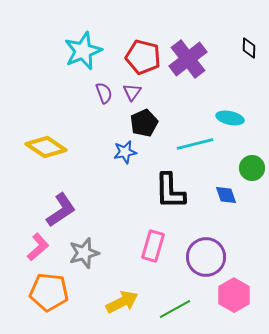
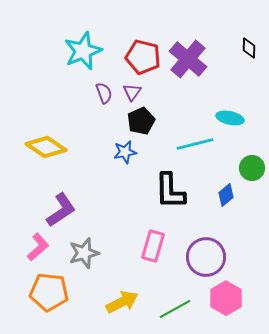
purple cross: rotated 12 degrees counterclockwise
black pentagon: moved 3 px left, 2 px up
blue diamond: rotated 70 degrees clockwise
pink hexagon: moved 8 px left, 3 px down
